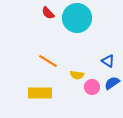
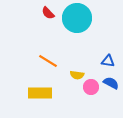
blue triangle: rotated 24 degrees counterclockwise
blue semicircle: moved 1 px left; rotated 63 degrees clockwise
pink circle: moved 1 px left
